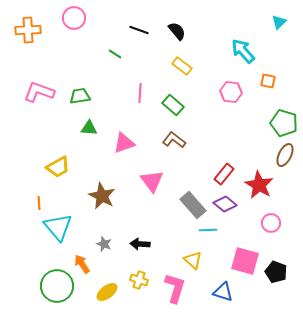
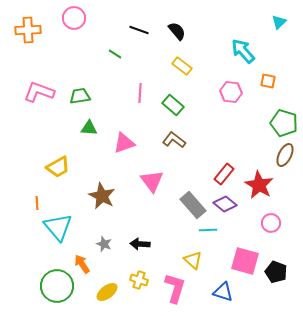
orange line at (39, 203): moved 2 px left
